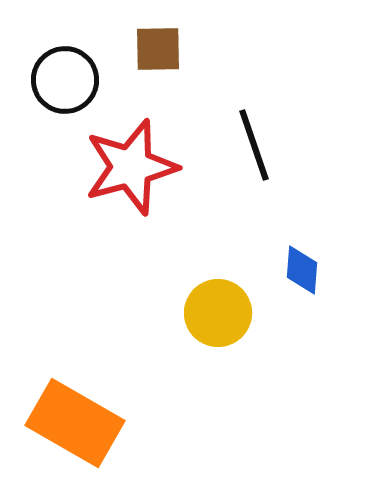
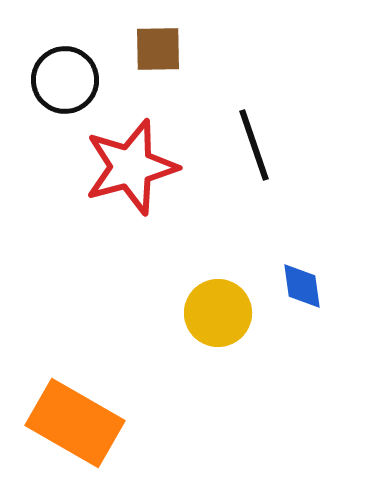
blue diamond: moved 16 px down; rotated 12 degrees counterclockwise
